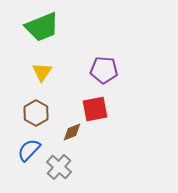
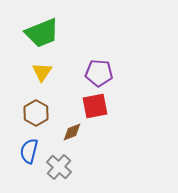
green trapezoid: moved 6 px down
purple pentagon: moved 5 px left, 3 px down
red square: moved 3 px up
blue semicircle: moved 1 px down; rotated 30 degrees counterclockwise
